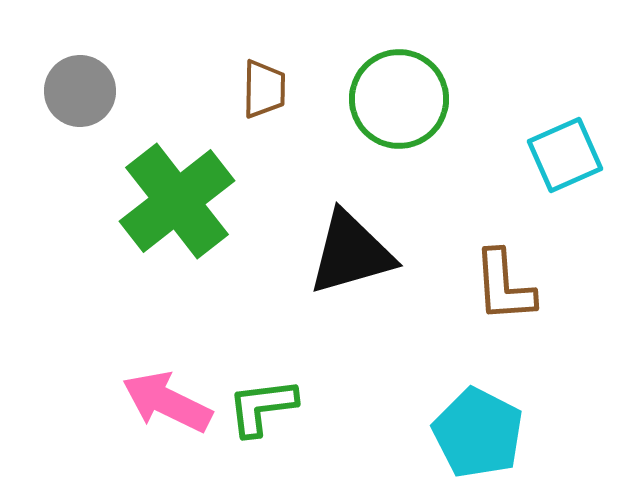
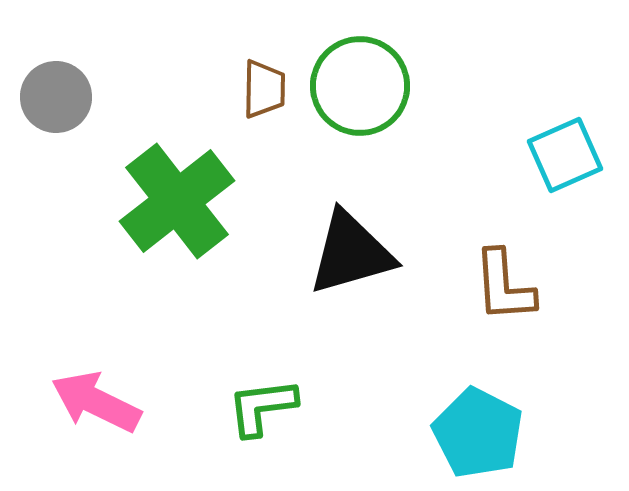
gray circle: moved 24 px left, 6 px down
green circle: moved 39 px left, 13 px up
pink arrow: moved 71 px left
